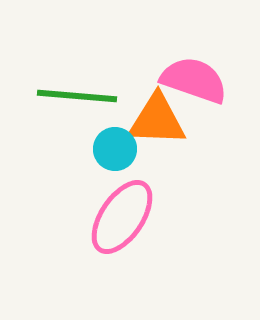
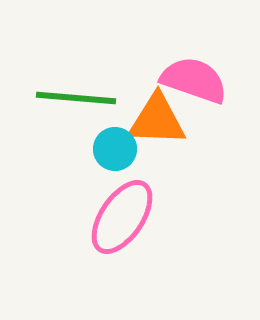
green line: moved 1 px left, 2 px down
